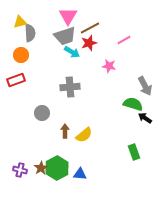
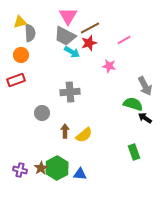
gray trapezoid: rotated 45 degrees clockwise
gray cross: moved 5 px down
